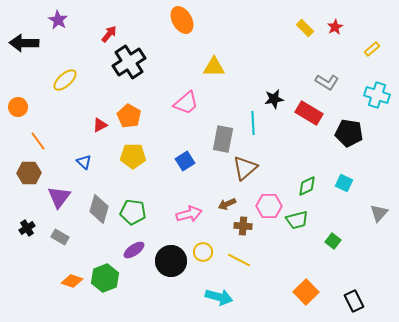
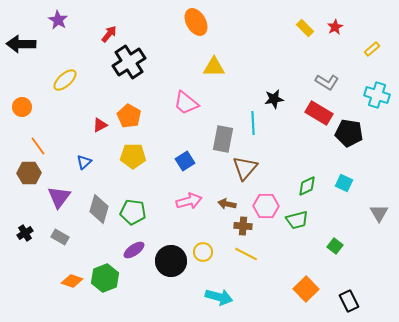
orange ellipse at (182, 20): moved 14 px right, 2 px down
black arrow at (24, 43): moved 3 px left, 1 px down
pink trapezoid at (186, 103): rotated 80 degrees clockwise
orange circle at (18, 107): moved 4 px right
red rectangle at (309, 113): moved 10 px right
orange line at (38, 141): moved 5 px down
blue triangle at (84, 162): rotated 35 degrees clockwise
brown triangle at (245, 168): rotated 8 degrees counterclockwise
brown arrow at (227, 204): rotated 36 degrees clockwise
pink hexagon at (269, 206): moved 3 px left
gray triangle at (379, 213): rotated 12 degrees counterclockwise
pink arrow at (189, 214): moved 13 px up
black cross at (27, 228): moved 2 px left, 5 px down
green square at (333, 241): moved 2 px right, 5 px down
yellow line at (239, 260): moved 7 px right, 6 px up
orange square at (306, 292): moved 3 px up
black rectangle at (354, 301): moved 5 px left
